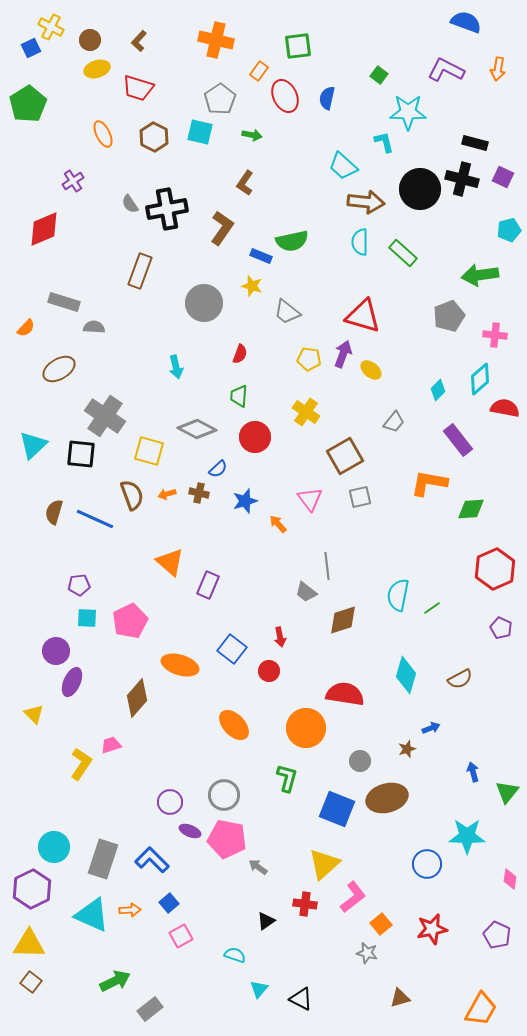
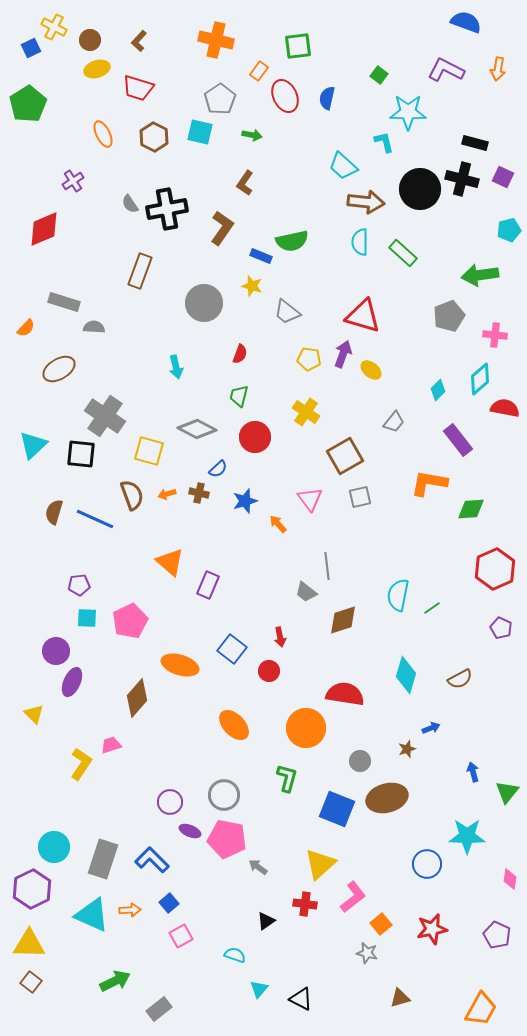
yellow cross at (51, 27): moved 3 px right
green trapezoid at (239, 396): rotated 10 degrees clockwise
yellow triangle at (324, 864): moved 4 px left
gray rectangle at (150, 1009): moved 9 px right
